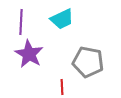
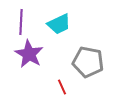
cyan trapezoid: moved 3 px left, 5 px down
red line: rotated 21 degrees counterclockwise
